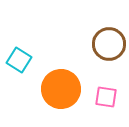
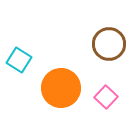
orange circle: moved 1 px up
pink square: rotated 35 degrees clockwise
